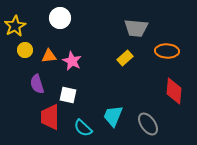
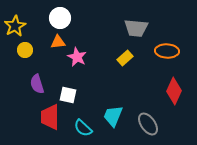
orange triangle: moved 9 px right, 14 px up
pink star: moved 5 px right, 4 px up
red diamond: rotated 20 degrees clockwise
